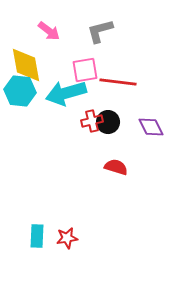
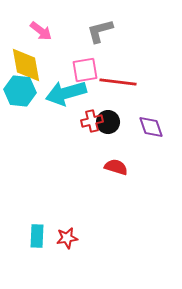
pink arrow: moved 8 px left
purple diamond: rotated 8 degrees clockwise
